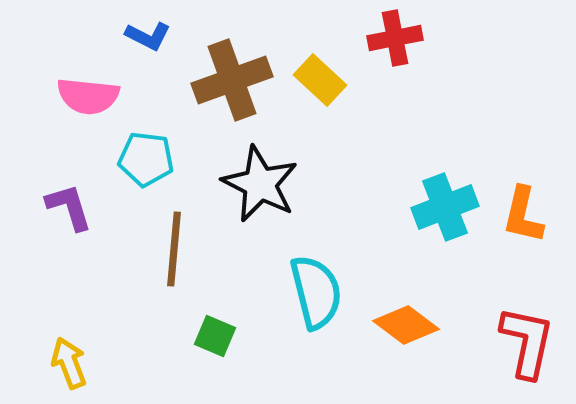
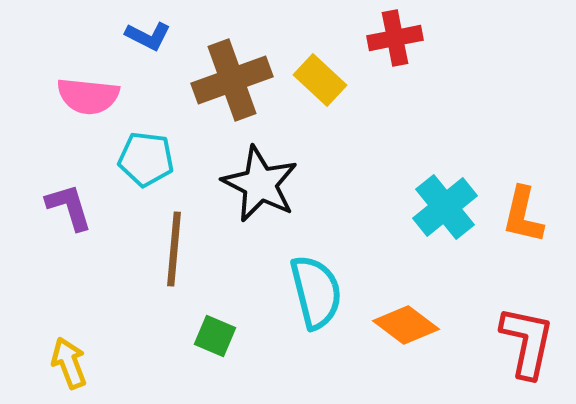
cyan cross: rotated 18 degrees counterclockwise
